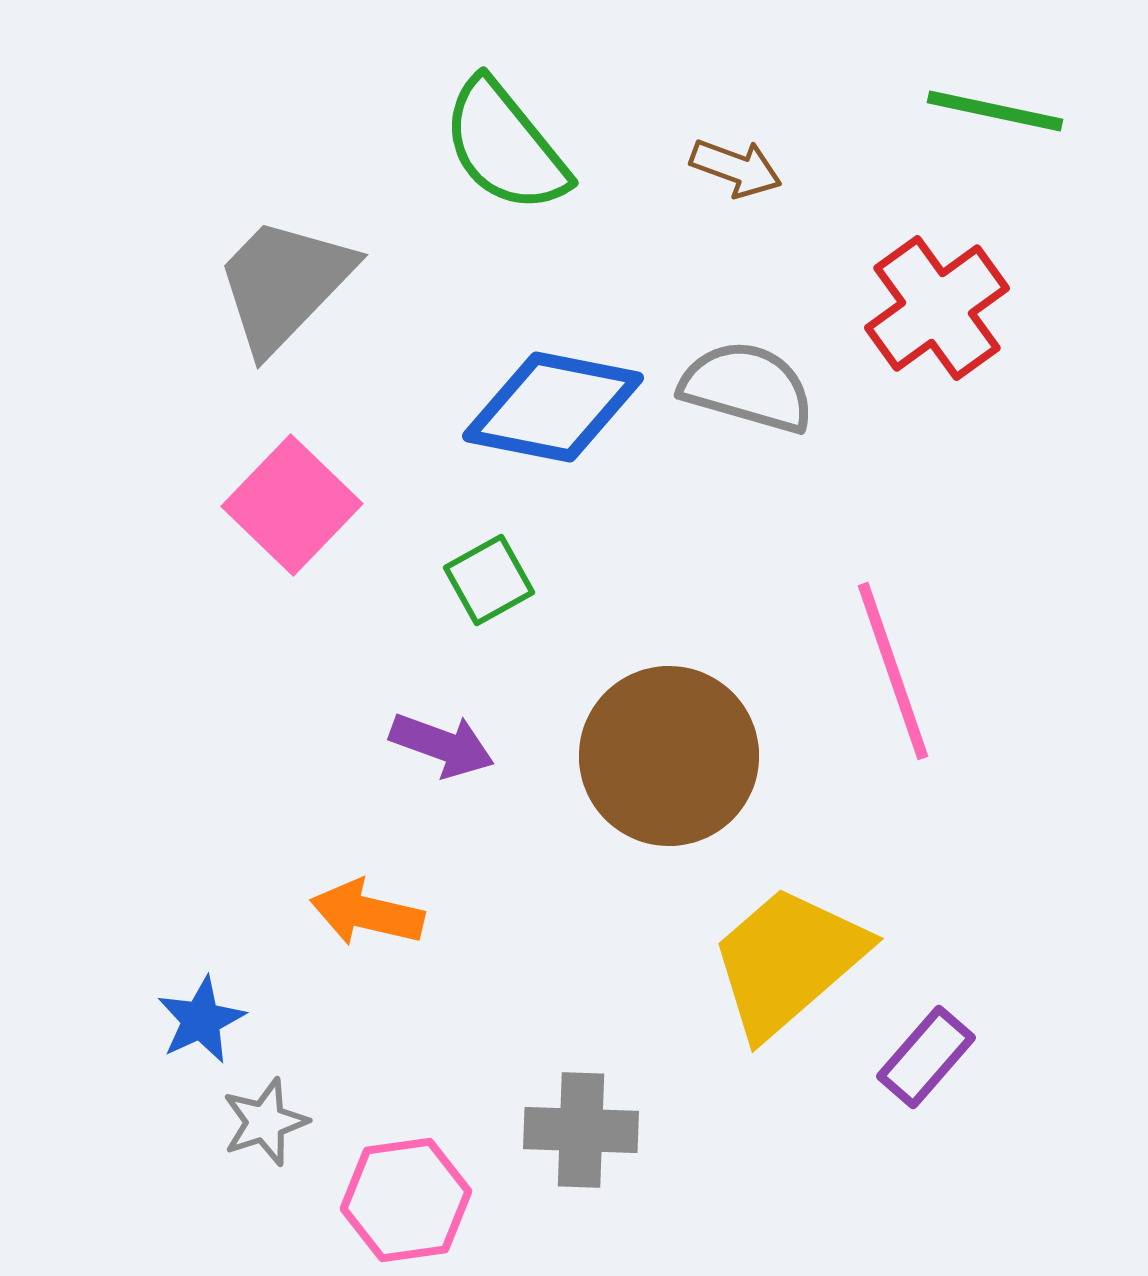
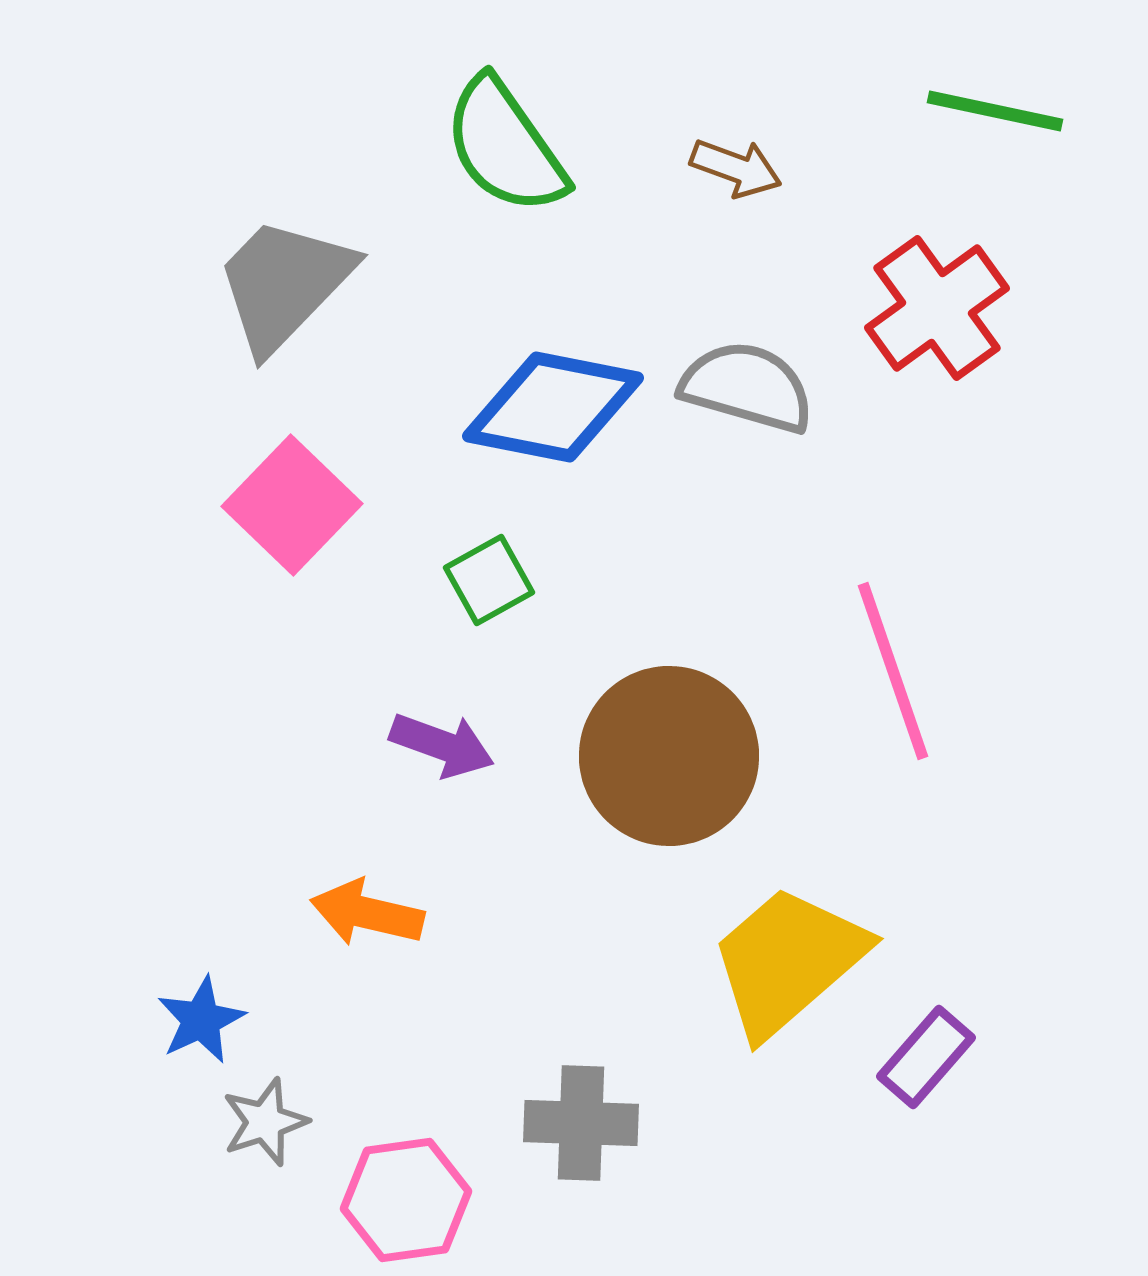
green semicircle: rotated 4 degrees clockwise
gray cross: moved 7 px up
